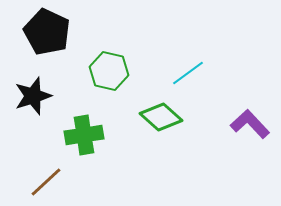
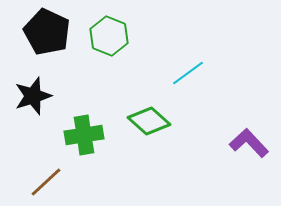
green hexagon: moved 35 px up; rotated 9 degrees clockwise
green diamond: moved 12 px left, 4 px down
purple L-shape: moved 1 px left, 19 px down
